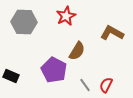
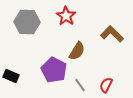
red star: rotated 12 degrees counterclockwise
gray hexagon: moved 3 px right
brown L-shape: moved 1 px down; rotated 15 degrees clockwise
gray line: moved 5 px left
